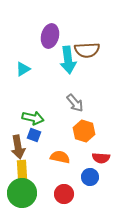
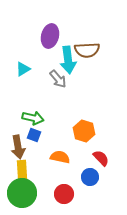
gray arrow: moved 17 px left, 24 px up
red semicircle: rotated 138 degrees counterclockwise
